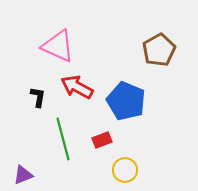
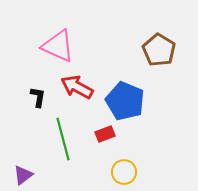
brown pentagon: rotated 12 degrees counterclockwise
blue pentagon: moved 1 px left
red rectangle: moved 3 px right, 6 px up
yellow circle: moved 1 px left, 2 px down
purple triangle: rotated 15 degrees counterclockwise
